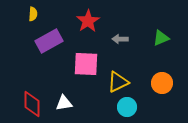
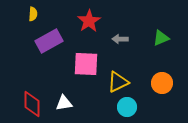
red star: moved 1 px right
